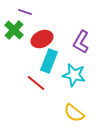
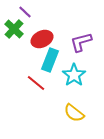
purple line: rotated 24 degrees clockwise
green cross: moved 1 px up
purple L-shape: rotated 45 degrees clockwise
cyan rectangle: moved 1 px right, 1 px up
cyan star: rotated 25 degrees clockwise
